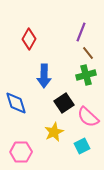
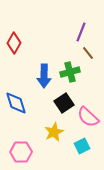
red diamond: moved 15 px left, 4 px down
green cross: moved 16 px left, 3 px up
